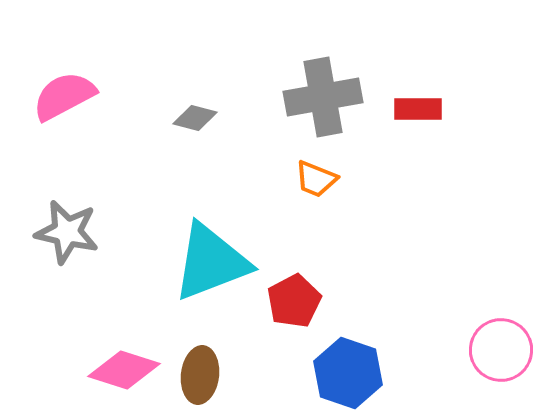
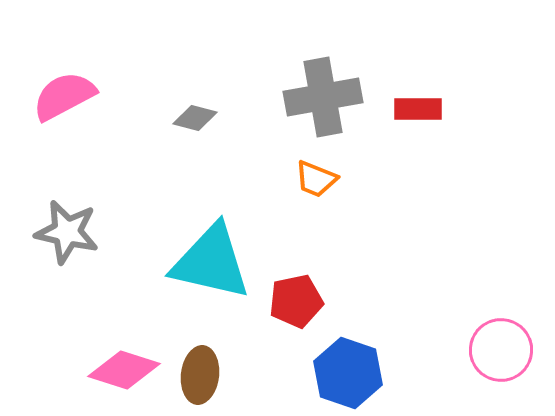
cyan triangle: rotated 34 degrees clockwise
red pentagon: moved 2 px right; rotated 16 degrees clockwise
